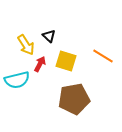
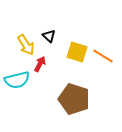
yellow square: moved 11 px right, 9 px up
brown pentagon: rotated 28 degrees clockwise
